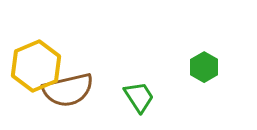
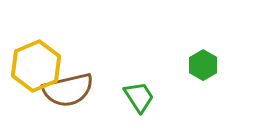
green hexagon: moved 1 px left, 2 px up
